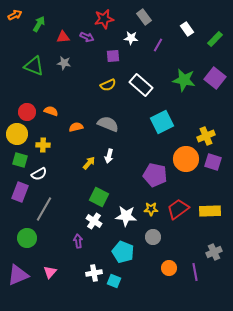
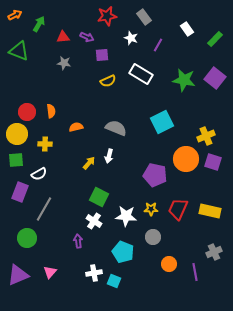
red star at (104, 19): moved 3 px right, 3 px up
white star at (131, 38): rotated 16 degrees clockwise
purple square at (113, 56): moved 11 px left, 1 px up
green triangle at (34, 66): moved 15 px left, 15 px up
yellow semicircle at (108, 85): moved 4 px up
white rectangle at (141, 85): moved 11 px up; rotated 10 degrees counterclockwise
orange semicircle at (51, 111): rotated 64 degrees clockwise
gray semicircle at (108, 124): moved 8 px right, 4 px down
yellow cross at (43, 145): moved 2 px right, 1 px up
green square at (20, 160): moved 4 px left; rotated 21 degrees counterclockwise
red trapezoid at (178, 209): rotated 30 degrees counterclockwise
yellow rectangle at (210, 211): rotated 15 degrees clockwise
orange circle at (169, 268): moved 4 px up
